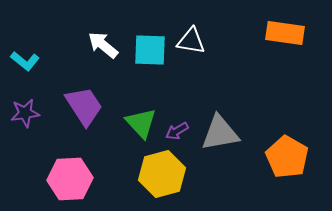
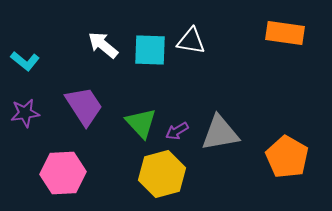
pink hexagon: moved 7 px left, 6 px up
